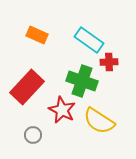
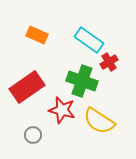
red cross: rotated 30 degrees counterclockwise
red rectangle: rotated 12 degrees clockwise
red star: rotated 12 degrees counterclockwise
